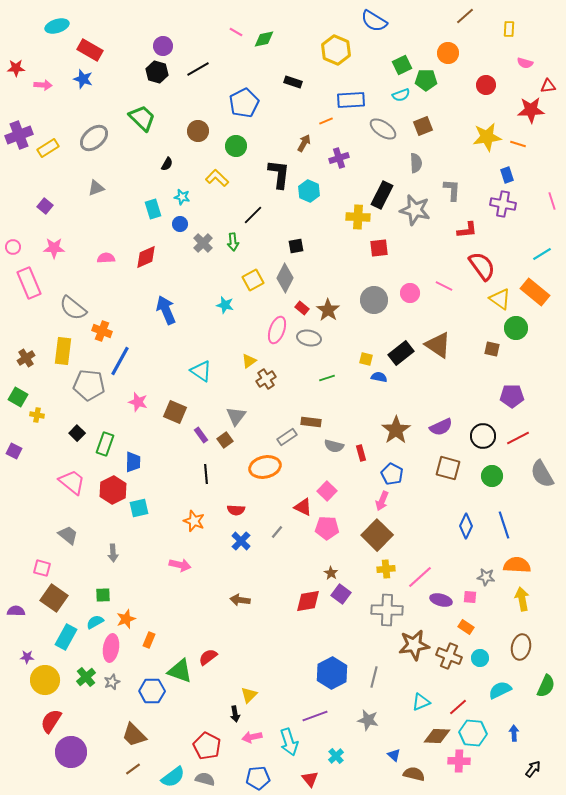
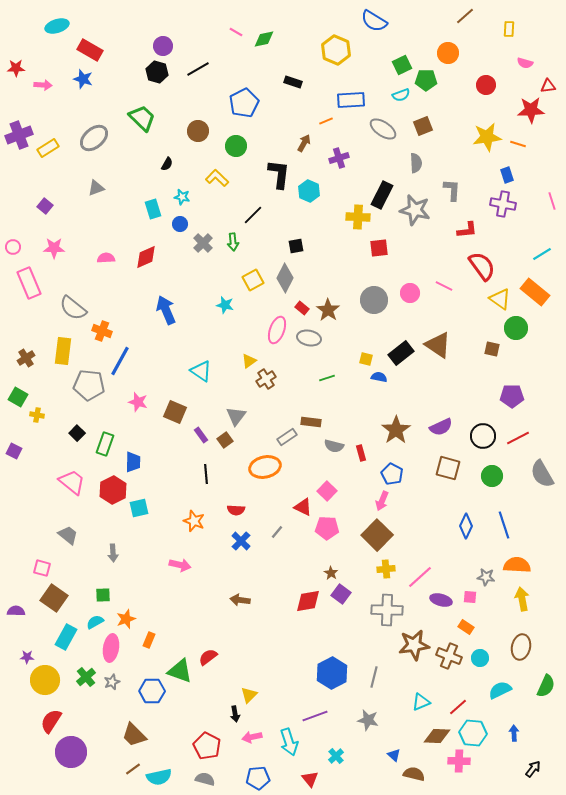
cyan semicircle at (173, 777): moved 14 px left; rotated 25 degrees clockwise
